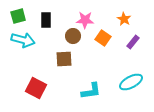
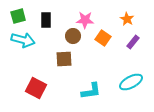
orange star: moved 3 px right
